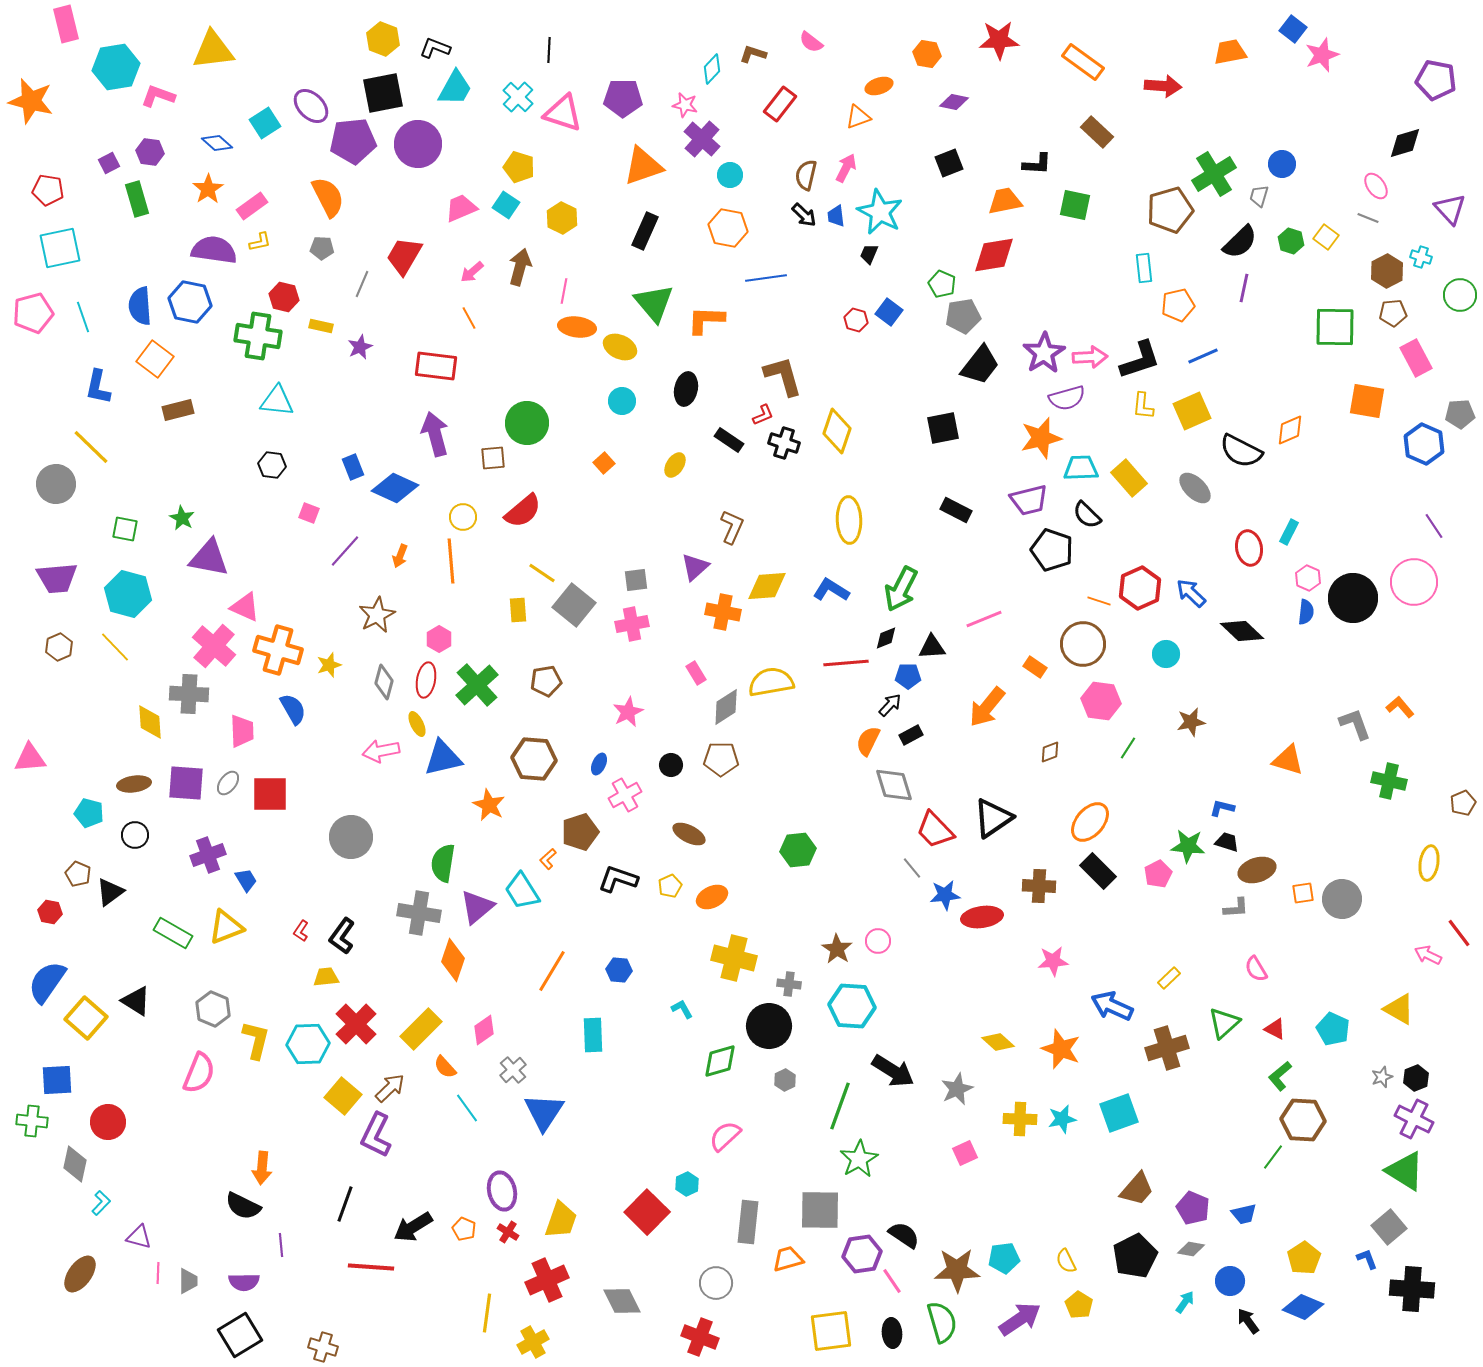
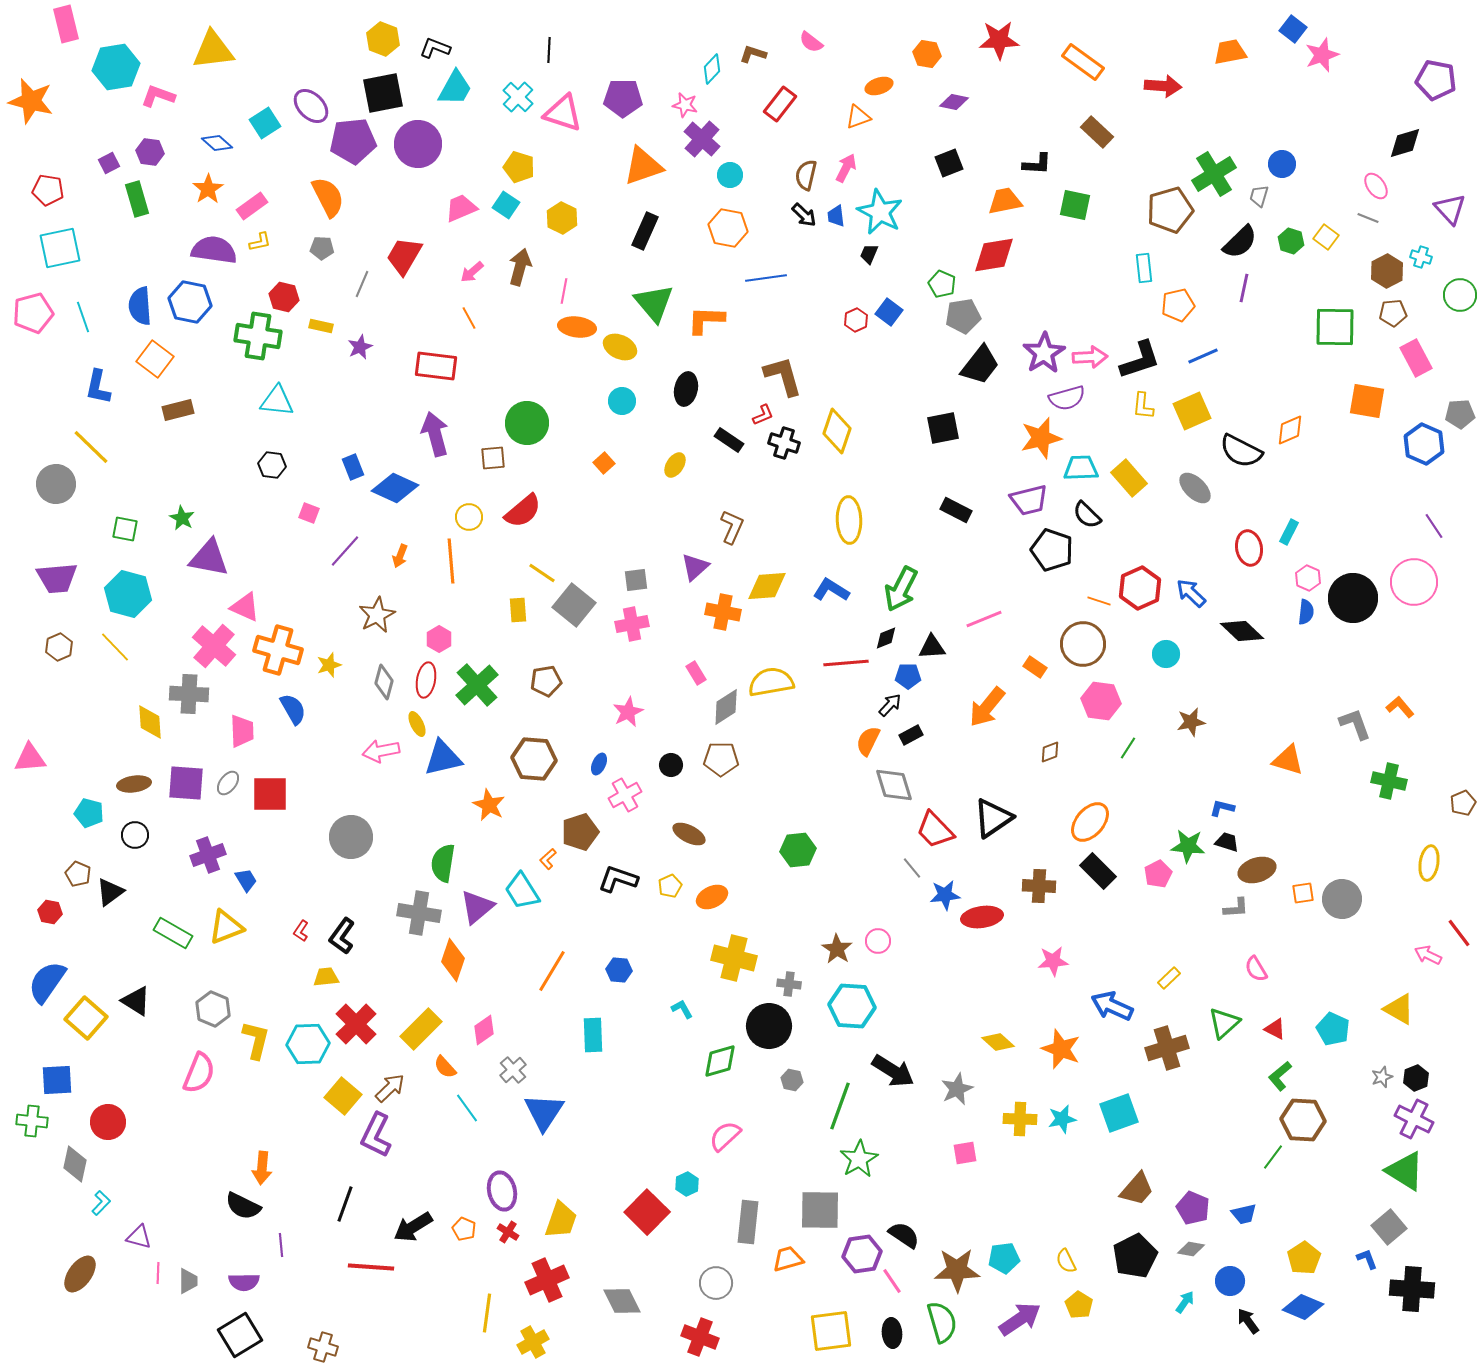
red hexagon at (856, 320): rotated 20 degrees clockwise
yellow circle at (463, 517): moved 6 px right
gray hexagon at (785, 1080): moved 7 px right; rotated 20 degrees counterclockwise
pink square at (965, 1153): rotated 15 degrees clockwise
